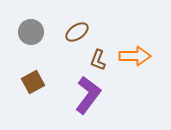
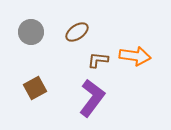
orange arrow: rotated 8 degrees clockwise
brown L-shape: rotated 75 degrees clockwise
brown square: moved 2 px right, 6 px down
purple L-shape: moved 4 px right, 3 px down
